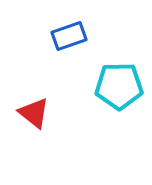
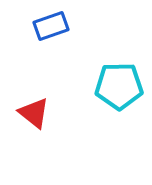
blue rectangle: moved 18 px left, 10 px up
